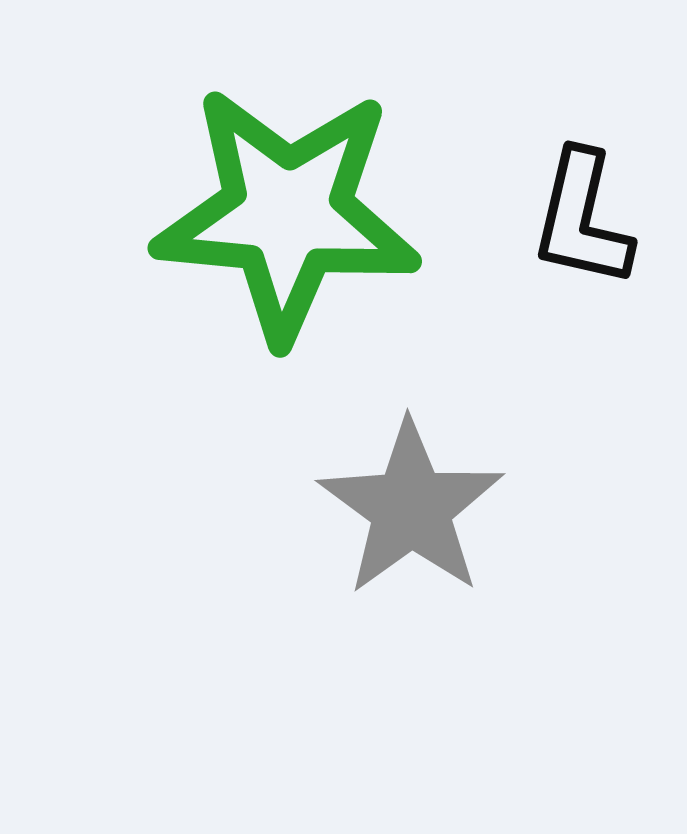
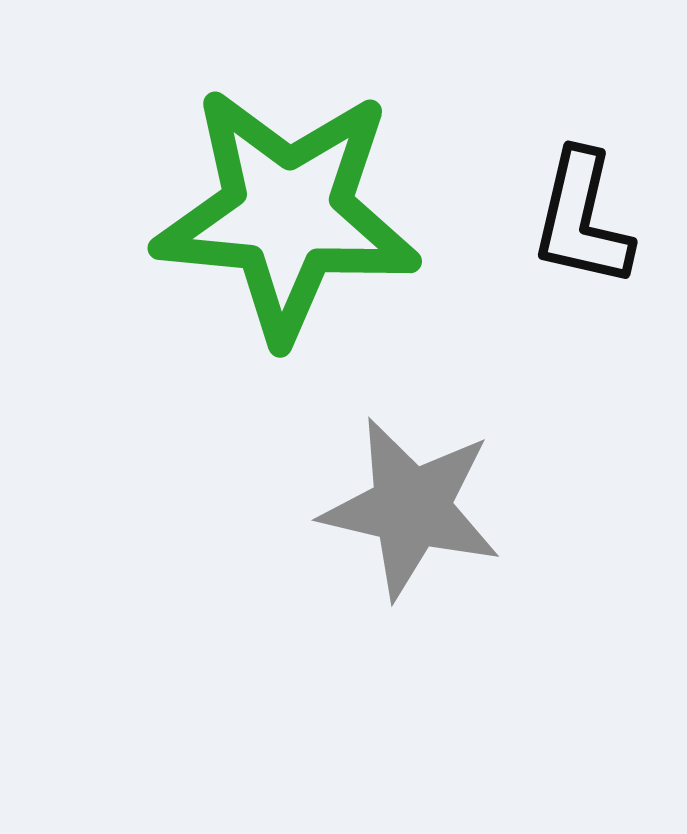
gray star: rotated 23 degrees counterclockwise
